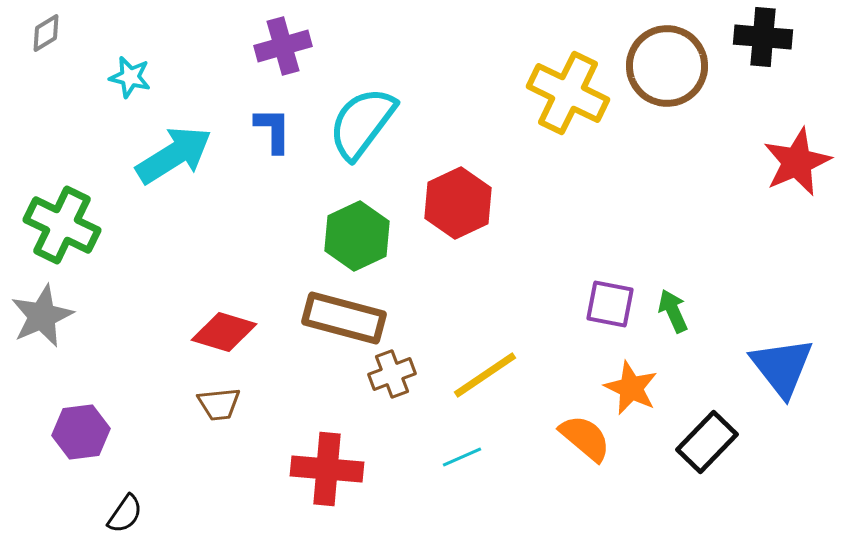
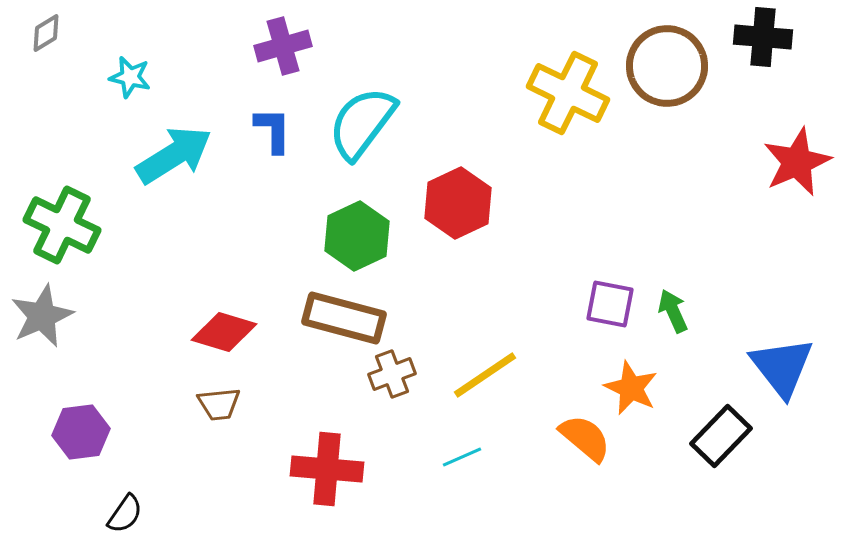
black rectangle: moved 14 px right, 6 px up
